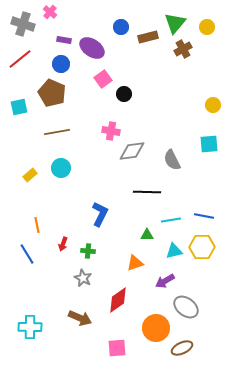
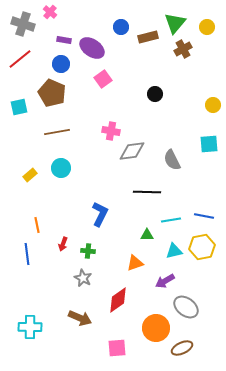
black circle at (124, 94): moved 31 px right
yellow hexagon at (202, 247): rotated 10 degrees counterclockwise
blue line at (27, 254): rotated 25 degrees clockwise
